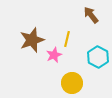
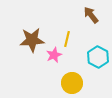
brown star: rotated 15 degrees clockwise
